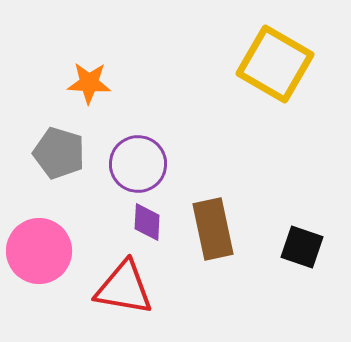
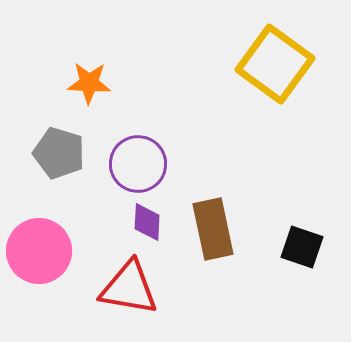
yellow square: rotated 6 degrees clockwise
red triangle: moved 5 px right
